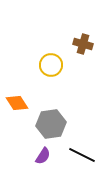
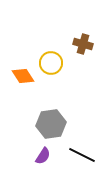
yellow circle: moved 2 px up
orange diamond: moved 6 px right, 27 px up
